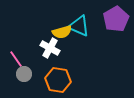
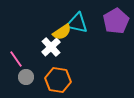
purple pentagon: moved 2 px down
cyan triangle: moved 2 px left, 3 px up; rotated 10 degrees counterclockwise
yellow semicircle: rotated 18 degrees counterclockwise
white cross: moved 1 px right, 1 px up; rotated 18 degrees clockwise
gray circle: moved 2 px right, 3 px down
